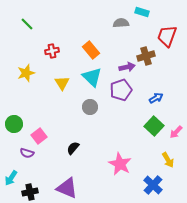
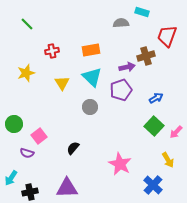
orange rectangle: rotated 60 degrees counterclockwise
purple triangle: rotated 25 degrees counterclockwise
